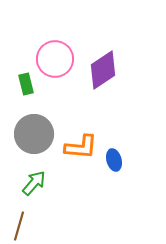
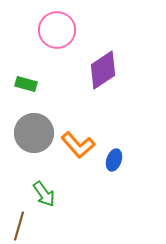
pink circle: moved 2 px right, 29 px up
green rectangle: rotated 60 degrees counterclockwise
gray circle: moved 1 px up
orange L-shape: moved 3 px left, 2 px up; rotated 44 degrees clockwise
blue ellipse: rotated 35 degrees clockwise
green arrow: moved 10 px right, 11 px down; rotated 104 degrees clockwise
